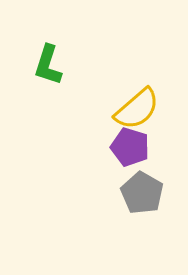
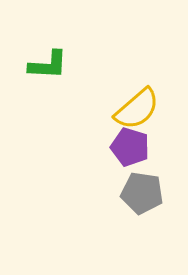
green L-shape: rotated 105 degrees counterclockwise
gray pentagon: rotated 21 degrees counterclockwise
